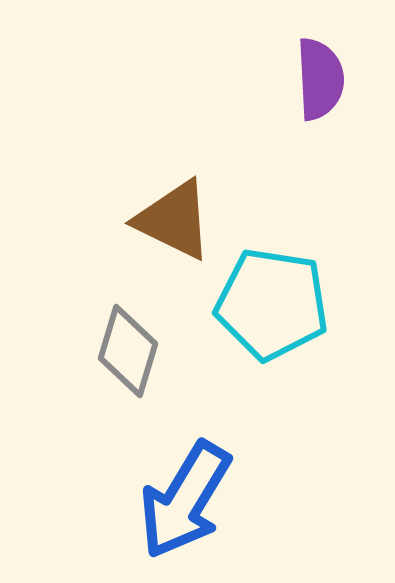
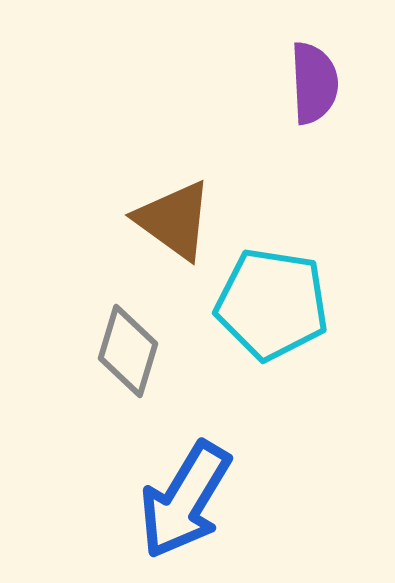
purple semicircle: moved 6 px left, 4 px down
brown triangle: rotated 10 degrees clockwise
